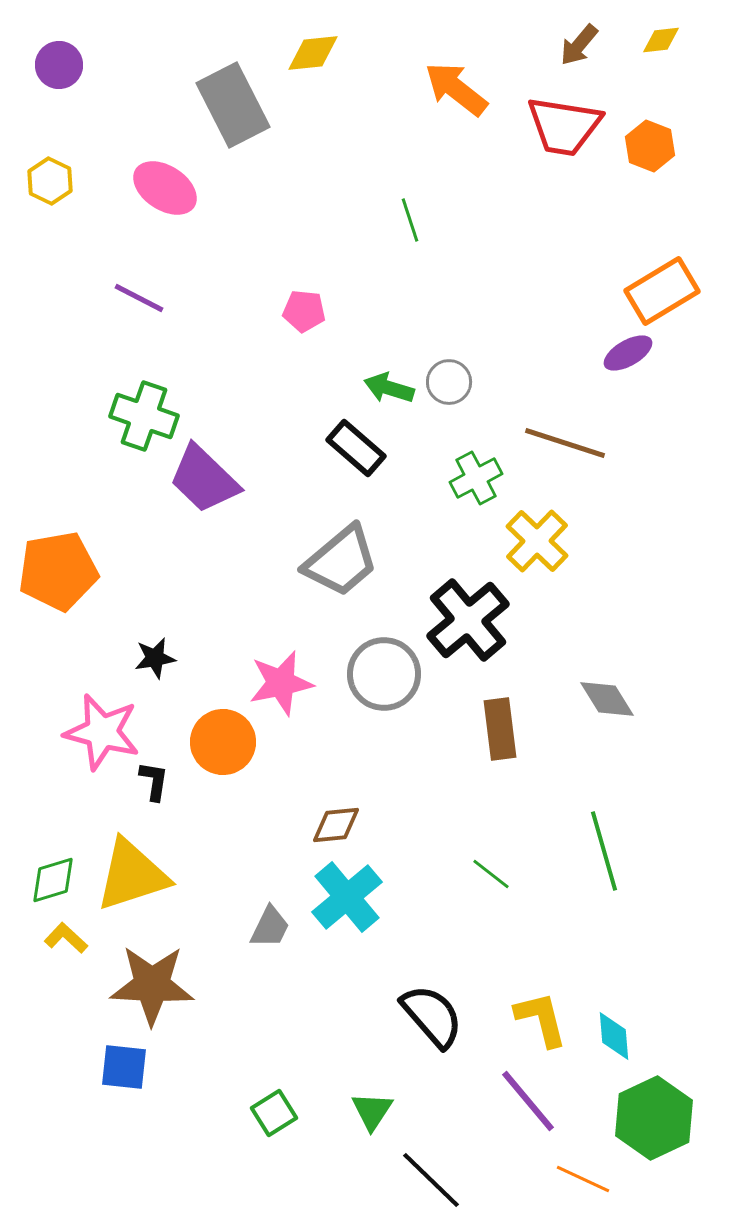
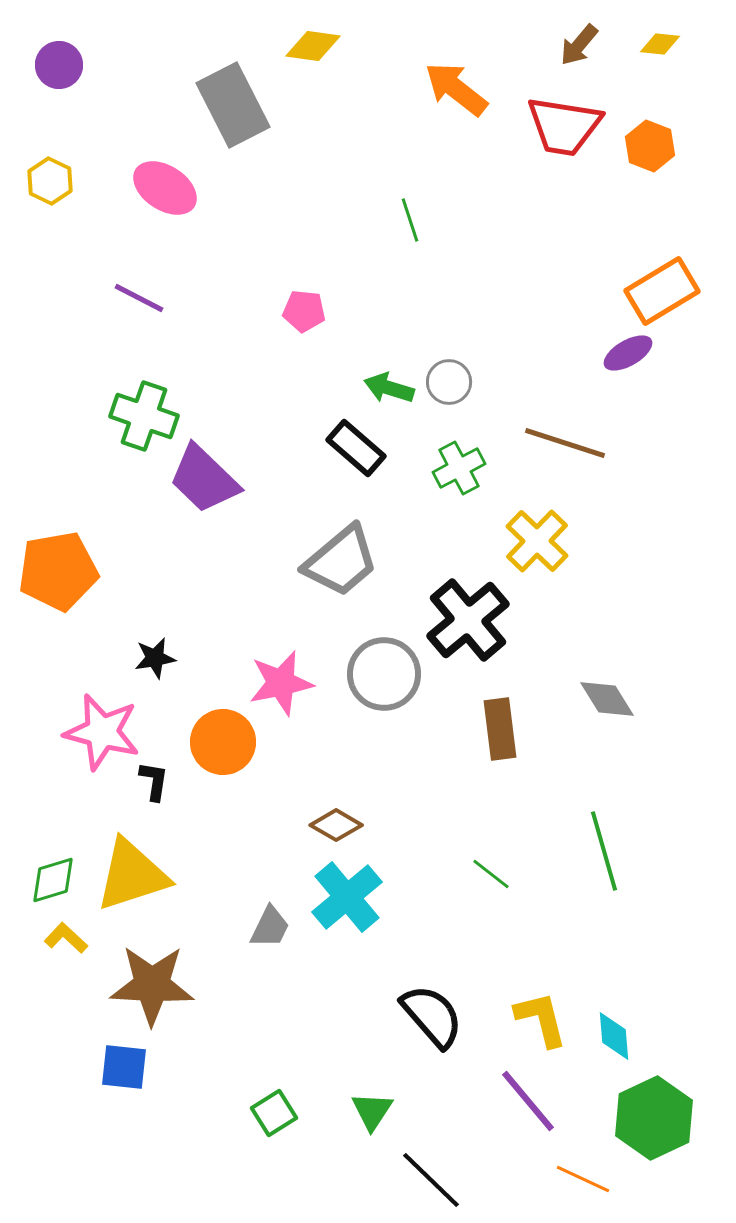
yellow diamond at (661, 40): moved 1 px left, 4 px down; rotated 12 degrees clockwise
yellow diamond at (313, 53): moved 7 px up; rotated 14 degrees clockwise
green cross at (476, 478): moved 17 px left, 10 px up
brown diamond at (336, 825): rotated 36 degrees clockwise
